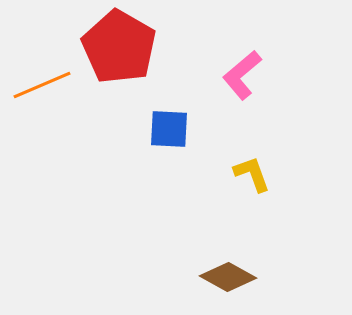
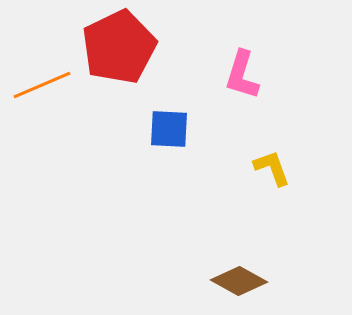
red pentagon: rotated 16 degrees clockwise
pink L-shape: rotated 33 degrees counterclockwise
yellow L-shape: moved 20 px right, 6 px up
brown diamond: moved 11 px right, 4 px down
